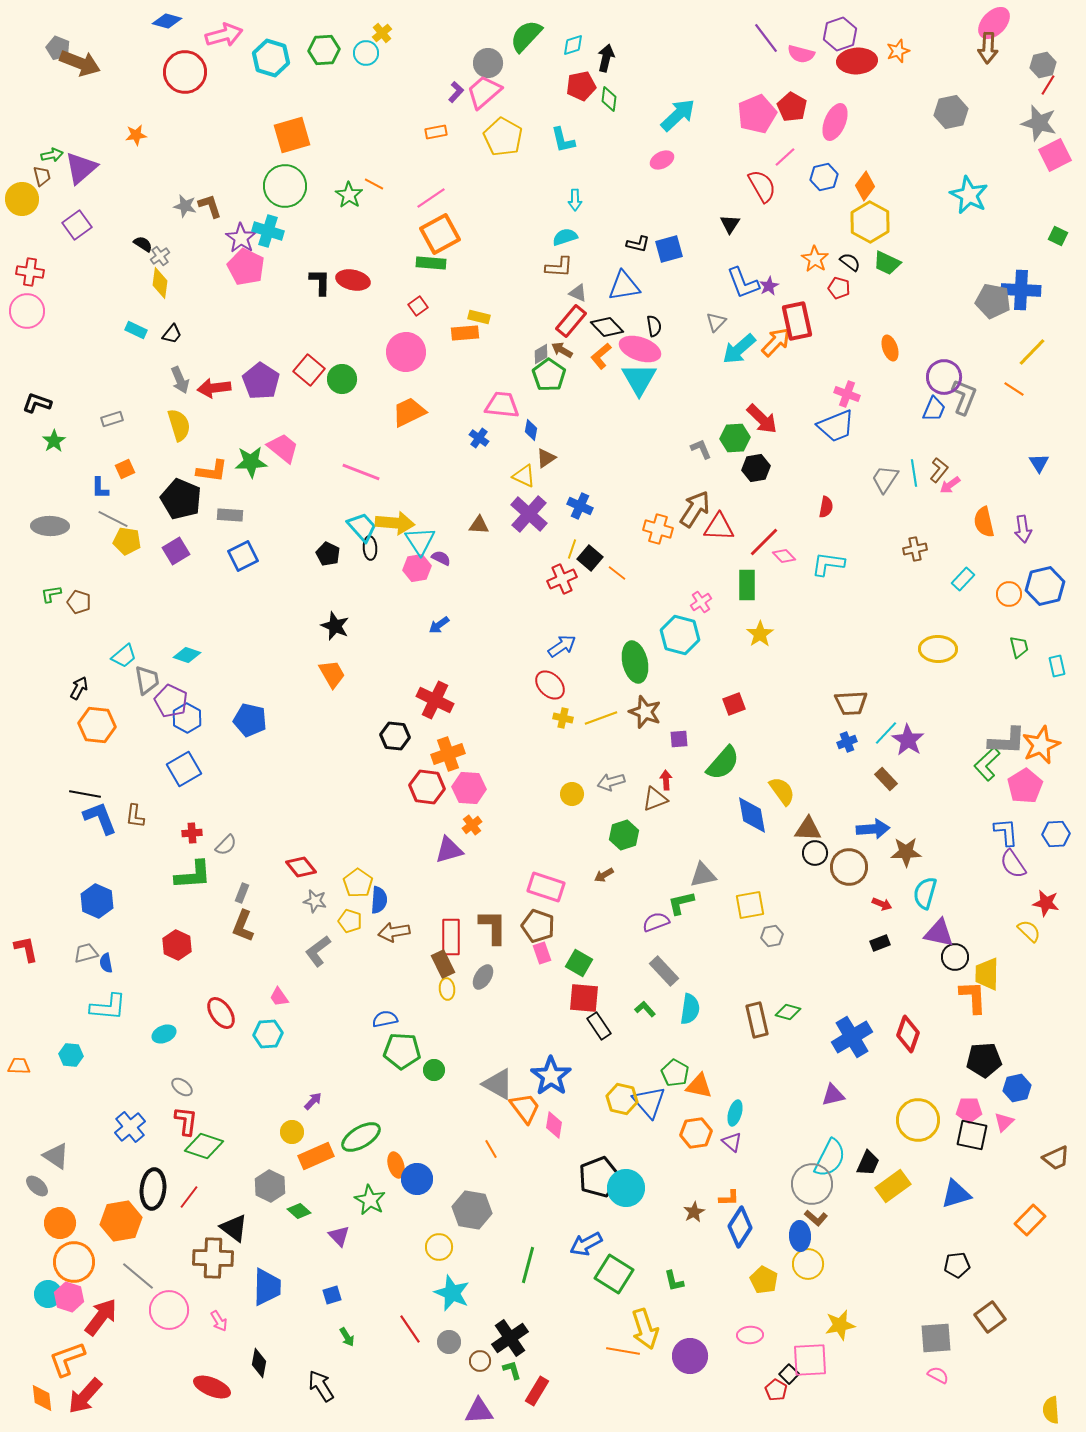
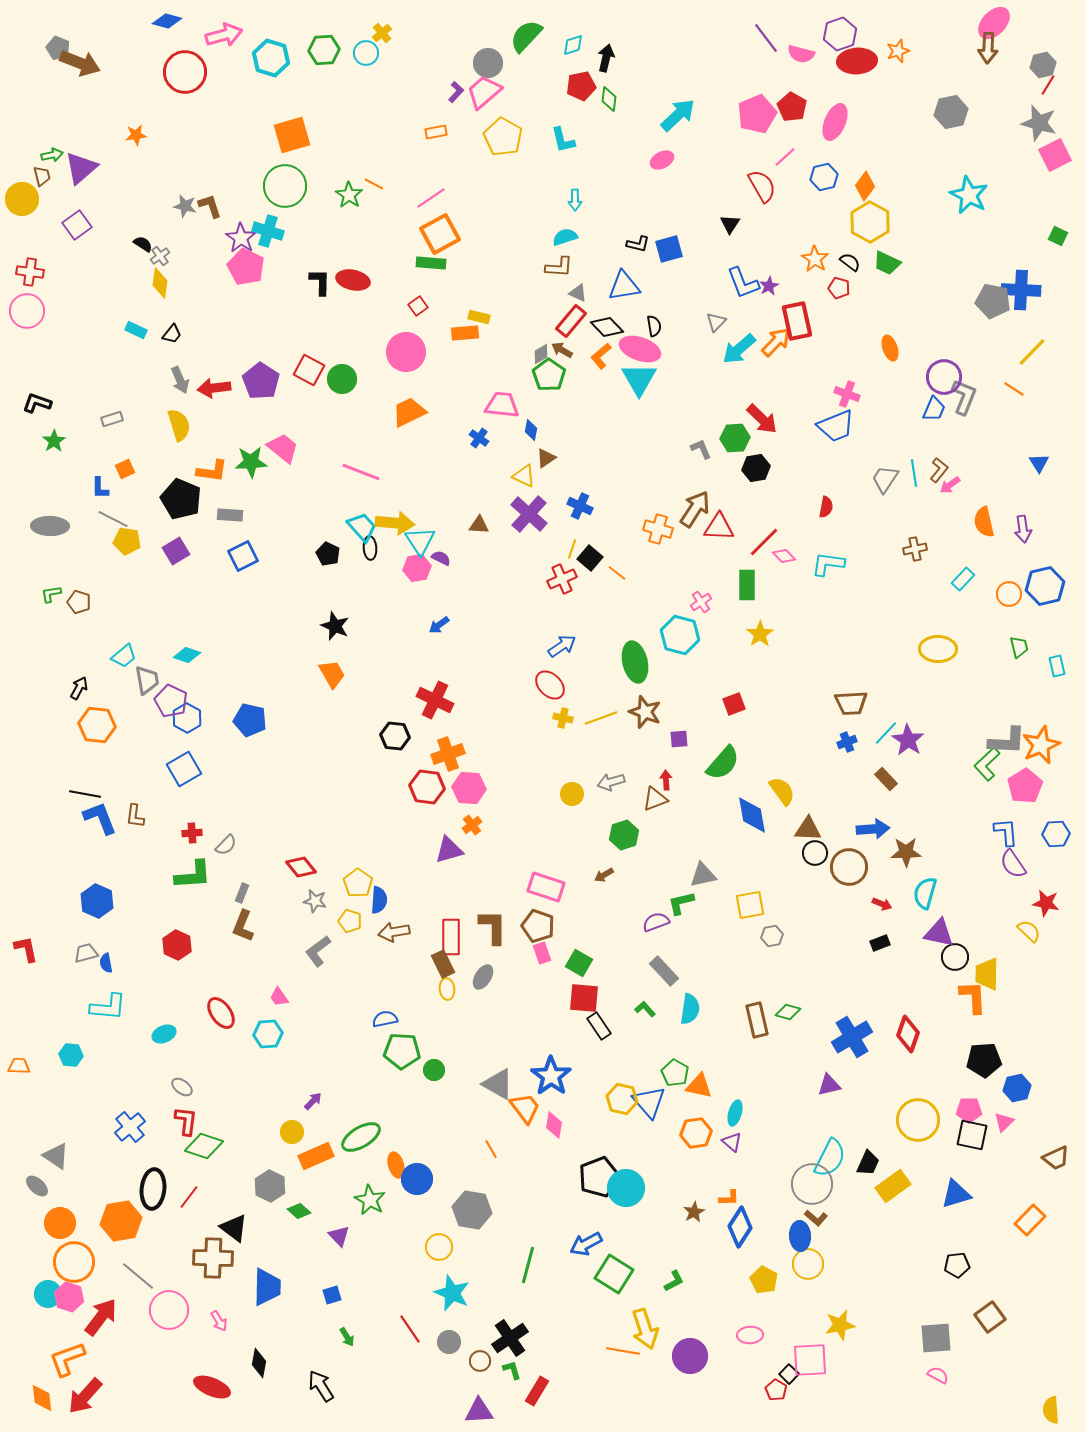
red square at (309, 370): rotated 12 degrees counterclockwise
purple triangle at (833, 1095): moved 4 px left, 10 px up
green L-shape at (674, 1281): rotated 105 degrees counterclockwise
